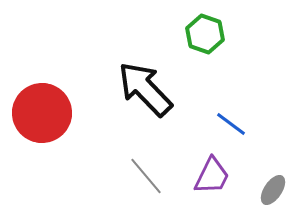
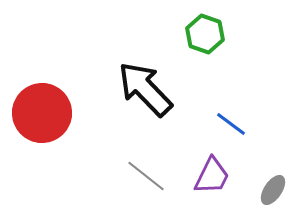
gray line: rotated 12 degrees counterclockwise
